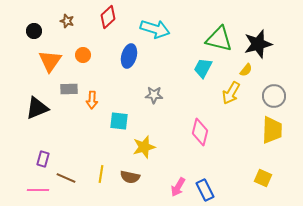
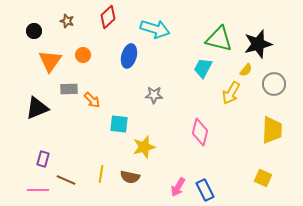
gray circle: moved 12 px up
orange arrow: rotated 48 degrees counterclockwise
cyan square: moved 3 px down
brown line: moved 2 px down
